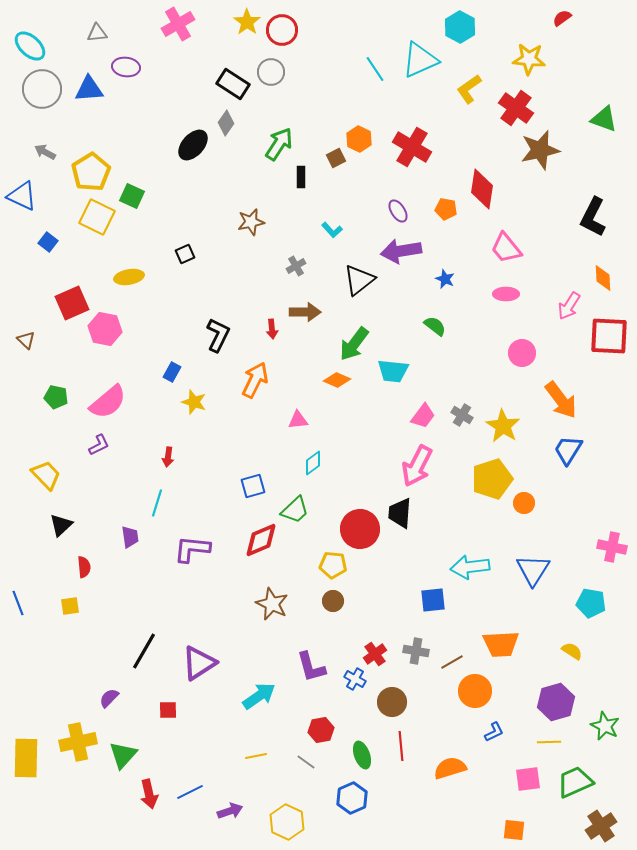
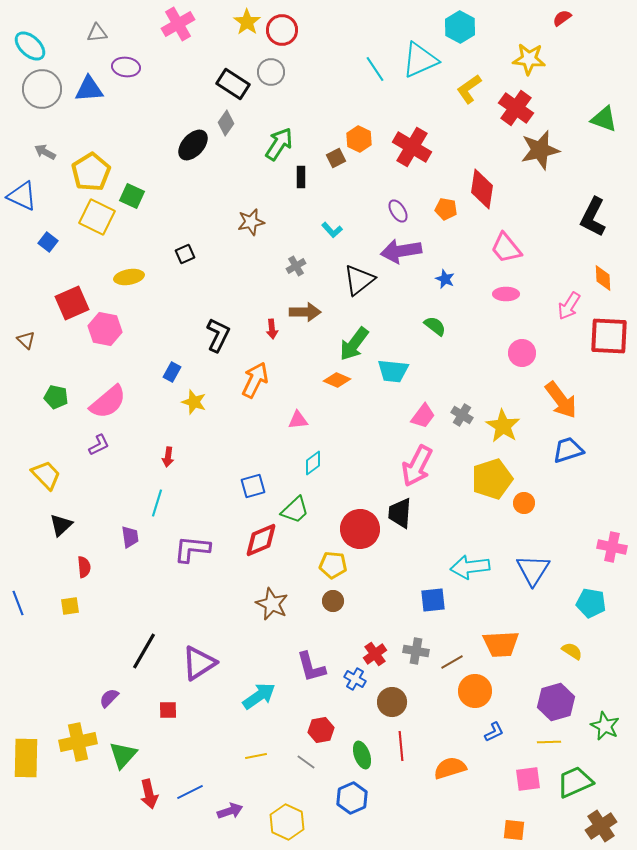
blue trapezoid at (568, 450): rotated 40 degrees clockwise
